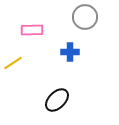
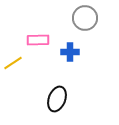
gray circle: moved 1 px down
pink rectangle: moved 6 px right, 10 px down
black ellipse: moved 1 px up; rotated 25 degrees counterclockwise
